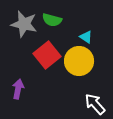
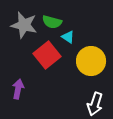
green semicircle: moved 2 px down
gray star: moved 1 px down
cyan triangle: moved 18 px left
yellow circle: moved 12 px right
white arrow: rotated 120 degrees counterclockwise
